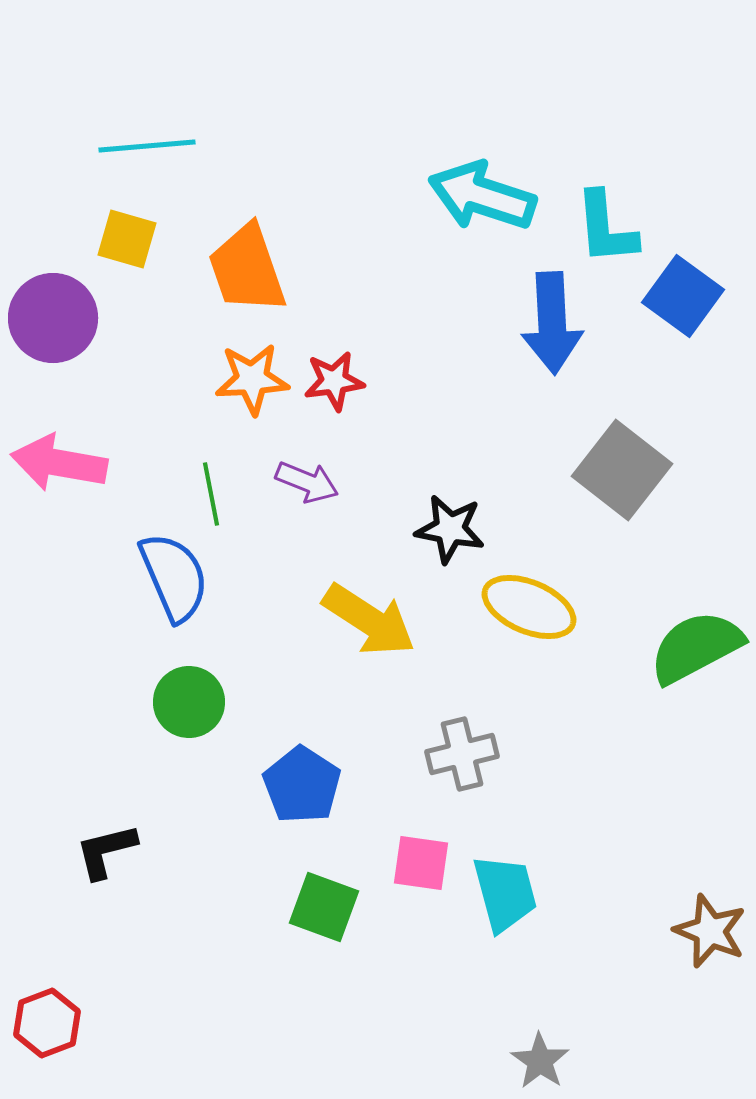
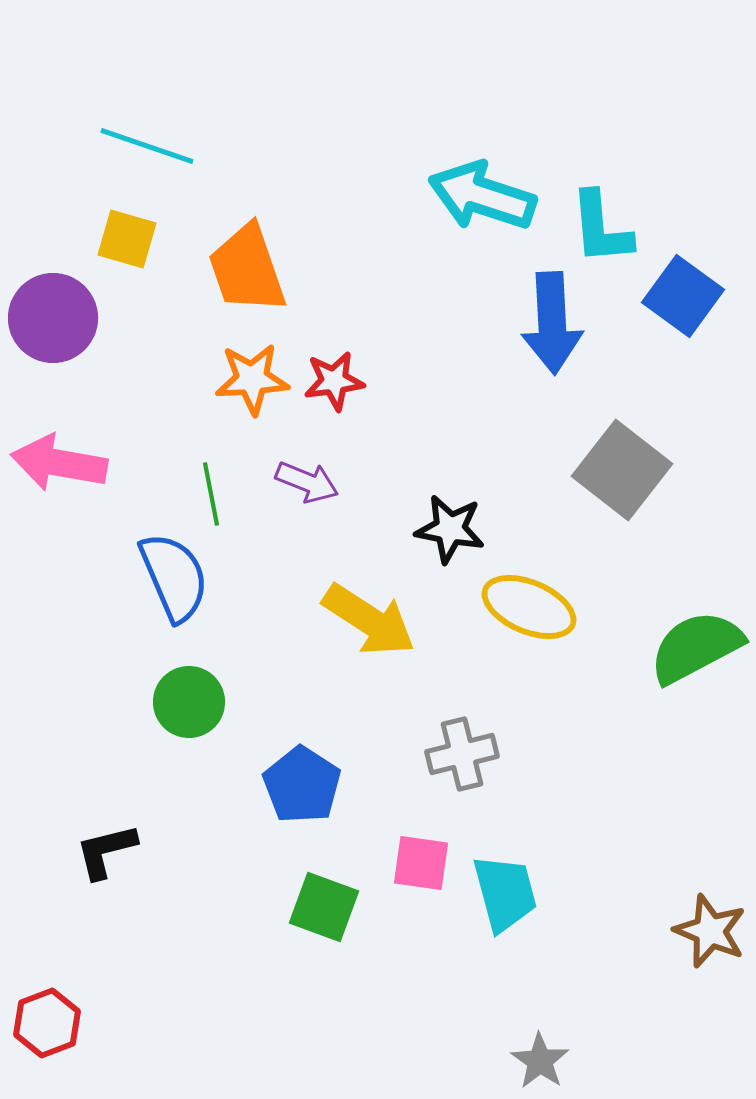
cyan line: rotated 24 degrees clockwise
cyan L-shape: moved 5 px left
